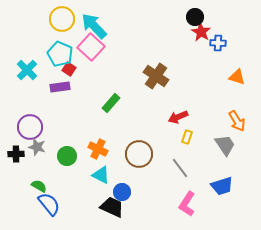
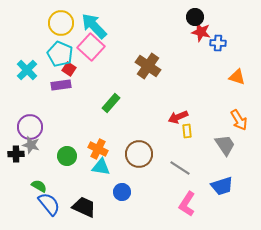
yellow circle: moved 1 px left, 4 px down
red star: rotated 18 degrees counterclockwise
brown cross: moved 8 px left, 10 px up
purple rectangle: moved 1 px right, 2 px up
orange arrow: moved 2 px right, 1 px up
yellow rectangle: moved 6 px up; rotated 24 degrees counterclockwise
gray star: moved 6 px left, 2 px up
gray line: rotated 20 degrees counterclockwise
cyan triangle: moved 8 px up; rotated 18 degrees counterclockwise
black trapezoid: moved 28 px left
